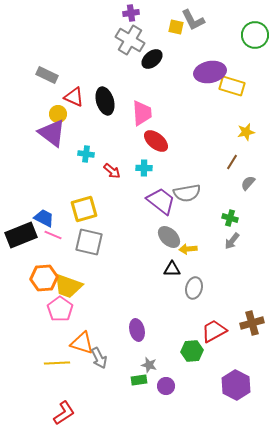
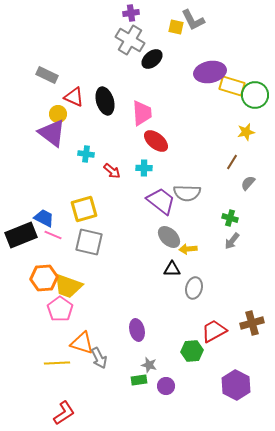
green circle at (255, 35): moved 60 px down
gray semicircle at (187, 193): rotated 12 degrees clockwise
